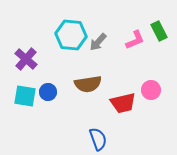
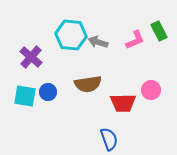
gray arrow: rotated 66 degrees clockwise
purple cross: moved 5 px right, 2 px up
red trapezoid: rotated 12 degrees clockwise
blue semicircle: moved 11 px right
